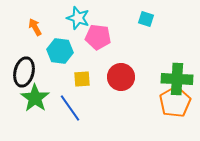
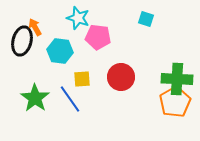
black ellipse: moved 2 px left, 31 px up
blue line: moved 9 px up
